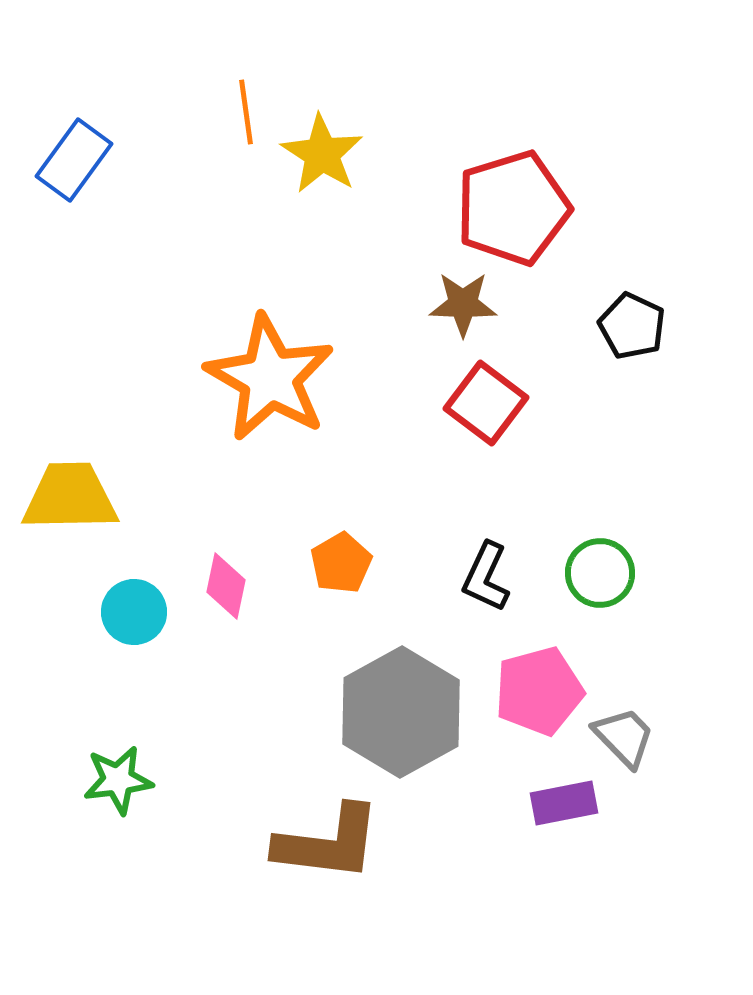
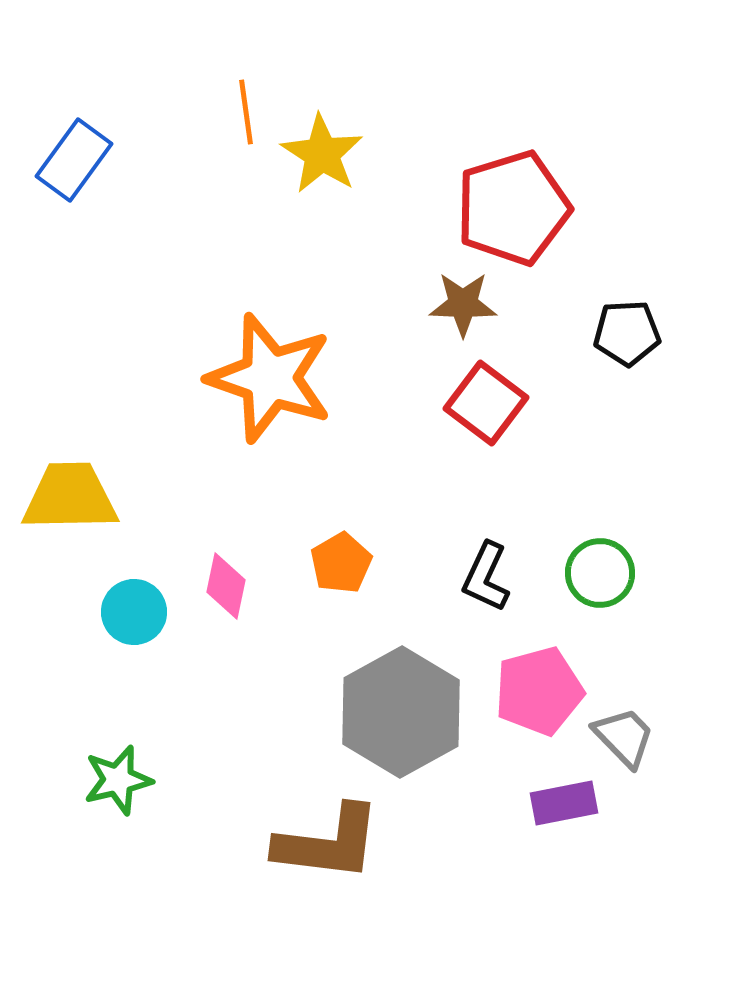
black pentagon: moved 5 px left, 7 px down; rotated 28 degrees counterclockwise
orange star: rotated 11 degrees counterclockwise
green star: rotated 6 degrees counterclockwise
